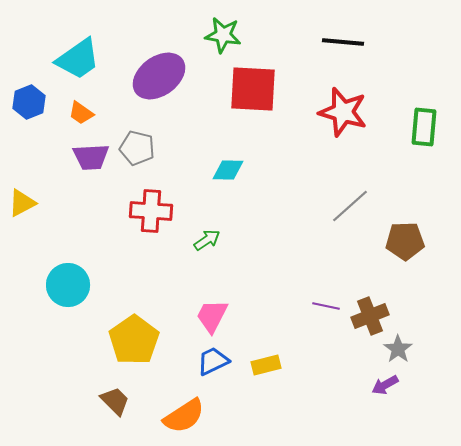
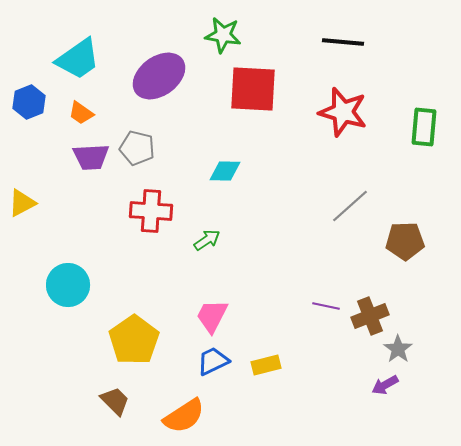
cyan diamond: moved 3 px left, 1 px down
